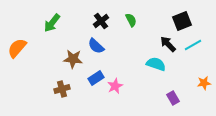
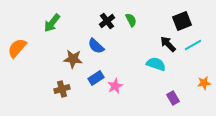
black cross: moved 6 px right
